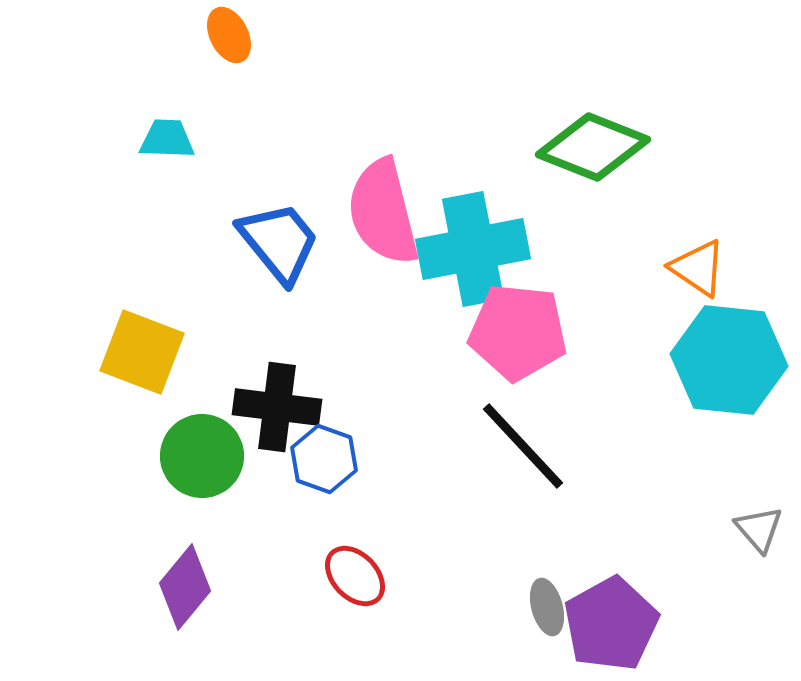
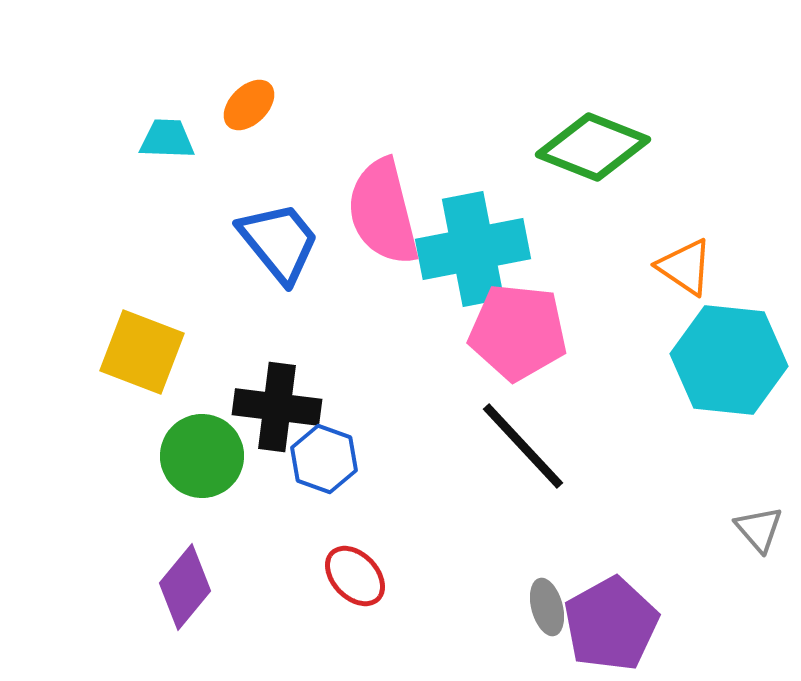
orange ellipse: moved 20 px right, 70 px down; rotated 72 degrees clockwise
orange triangle: moved 13 px left, 1 px up
